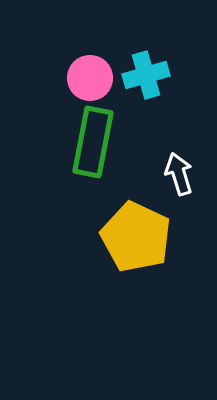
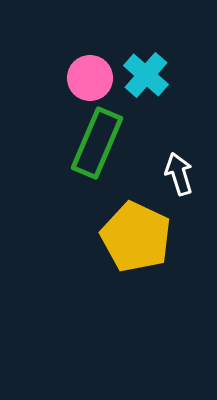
cyan cross: rotated 33 degrees counterclockwise
green rectangle: moved 4 px right, 1 px down; rotated 12 degrees clockwise
